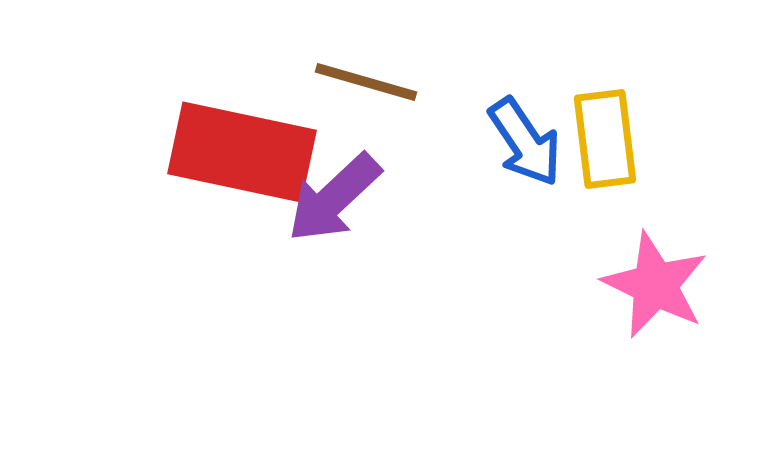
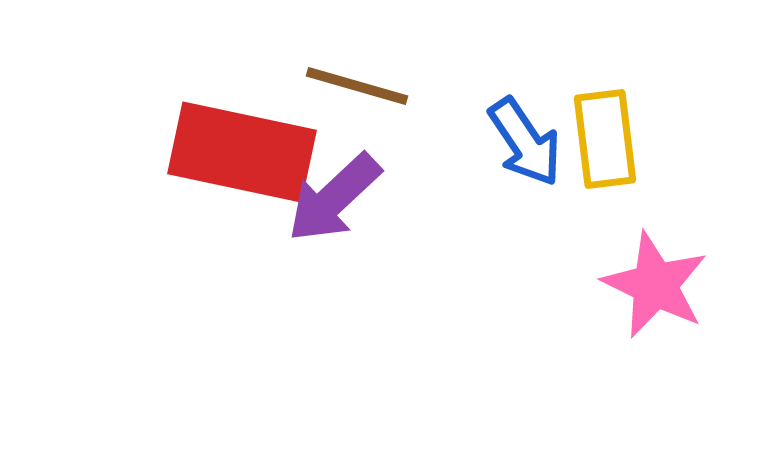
brown line: moved 9 px left, 4 px down
